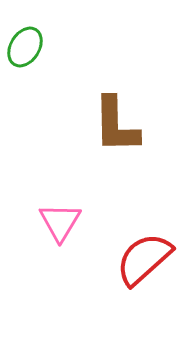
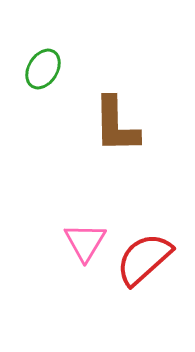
green ellipse: moved 18 px right, 22 px down
pink triangle: moved 25 px right, 20 px down
